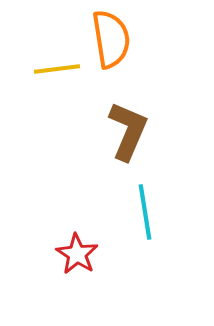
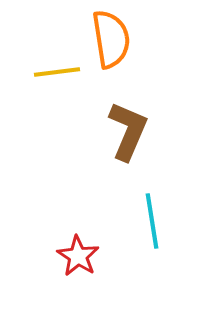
yellow line: moved 3 px down
cyan line: moved 7 px right, 9 px down
red star: moved 1 px right, 2 px down
